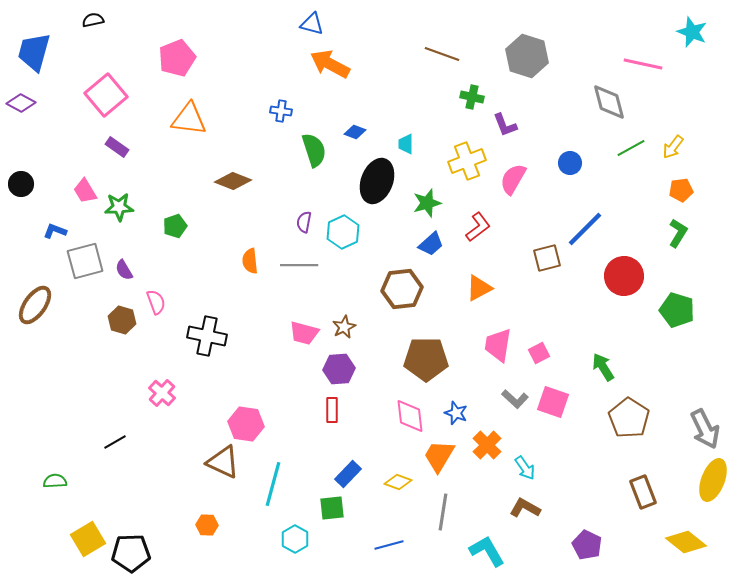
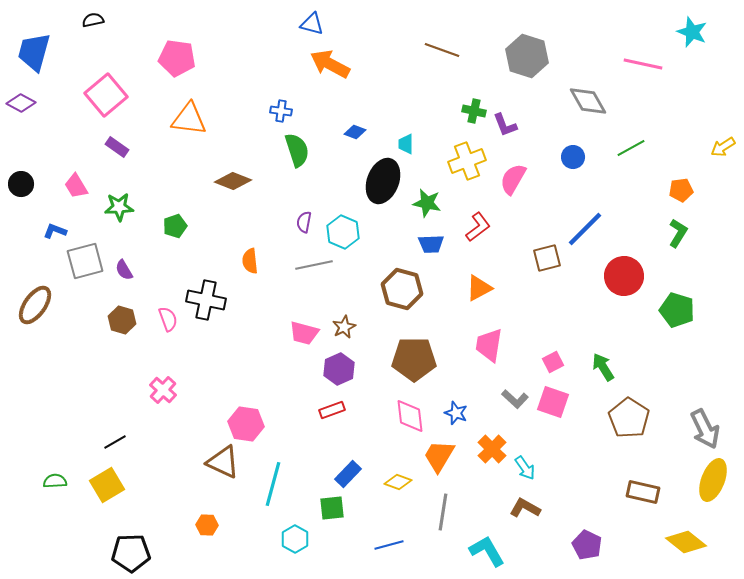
brown line at (442, 54): moved 4 px up
pink pentagon at (177, 58): rotated 30 degrees clockwise
green cross at (472, 97): moved 2 px right, 14 px down
gray diamond at (609, 102): moved 21 px left, 1 px up; rotated 15 degrees counterclockwise
yellow arrow at (673, 147): moved 50 px right; rotated 20 degrees clockwise
green semicircle at (314, 150): moved 17 px left
blue circle at (570, 163): moved 3 px right, 6 px up
black ellipse at (377, 181): moved 6 px right
pink trapezoid at (85, 191): moved 9 px left, 5 px up
green star at (427, 203): rotated 28 degrees clockwise
cyan hexagon at (343, 232): rotated 12 degrees counterclockwise
blue trapezoid at (431, 244): rotated 40 degrees clockwise
gray line at (299, 265): moved 15 px right; rotated 12 degrees counterclockwise
brown hexagon at (402, 289): rotated 21 degrees clockwise
pink semicircle at (156, 302): moved 12 px right, 17 px down
black cross at (207, 336): moved 1 px left, 36 px up
pink trapezoid at (498, 345): moved 9 px left
pink square at (539, 353): moved 14 px right, 9 px down
brown pentagon at (426, 359): moved 12 px left
purple hexagon at (339, 369): rotated 20 degrees counterclockwise
pink cross at (162, 393): moved 1 px right, 3 px up
red rectangle at (332, 410): rotated 70 degrees clockwise
orange cross at (487, 445): moved 5 px right, 4 px down
brown rectangle at (643, 492): rotated 56 degrees counterclockwise
yellow square at (88, 539): moved 19 px right, 54 px up
